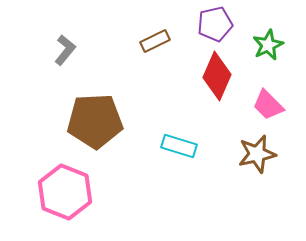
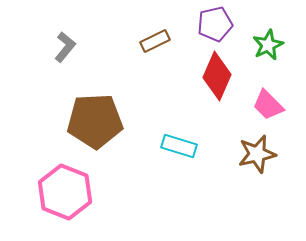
gray L-shape: moved 3 px up
